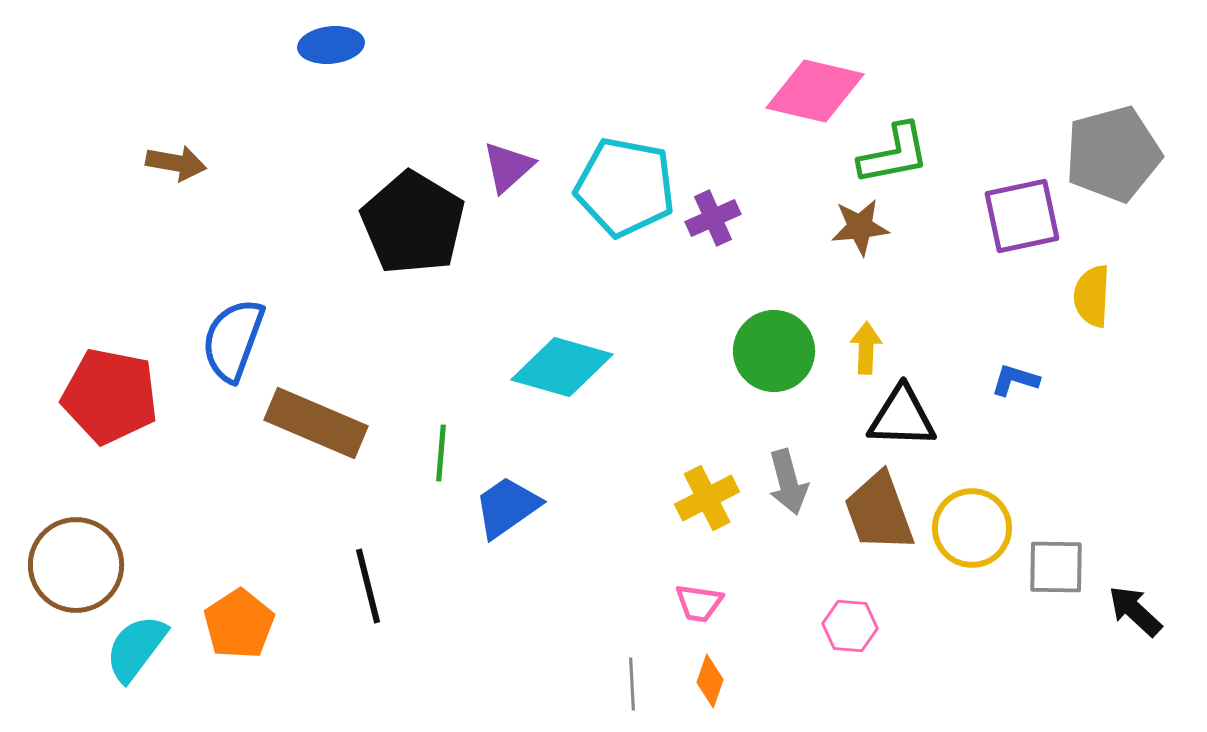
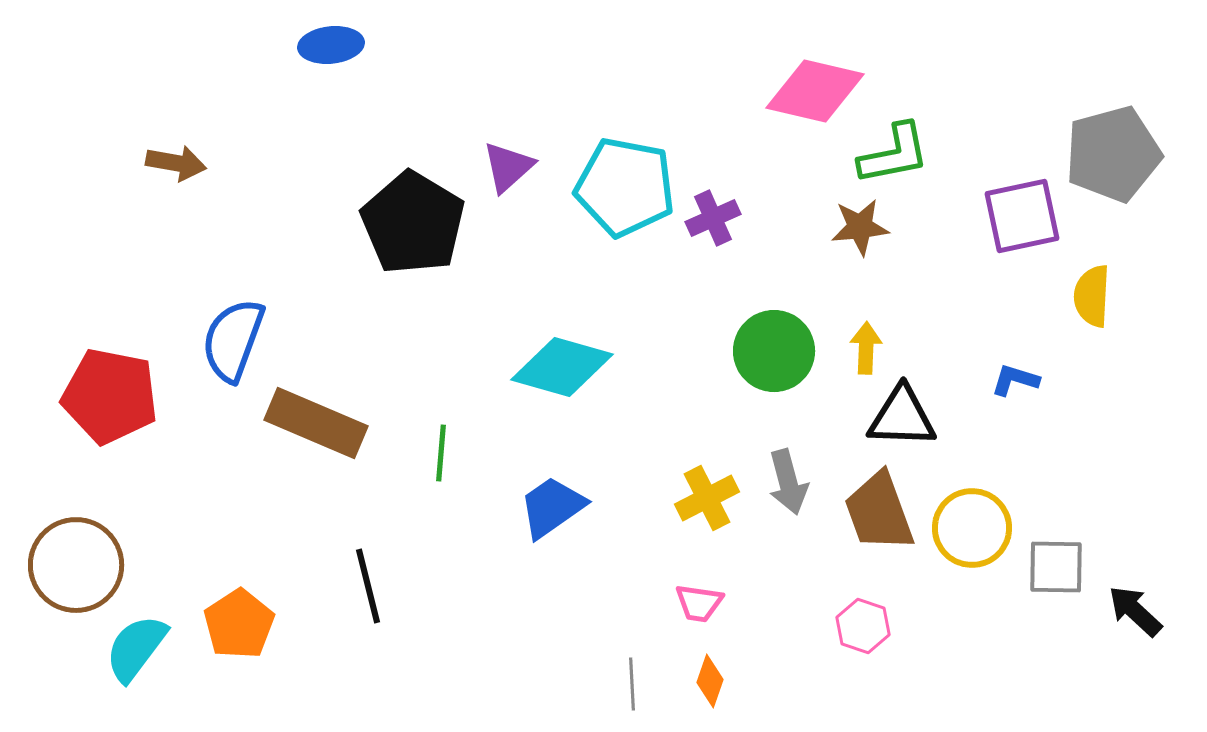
blue trapezoid: moved 45 px right
pink hexagon: moved 13 px right; rotated 14 degrees clockwise
